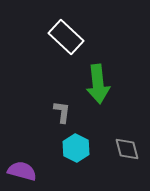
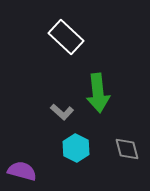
green arrow: moved 9 px down
gray L-shape: rotated 125 degrees clockwise
